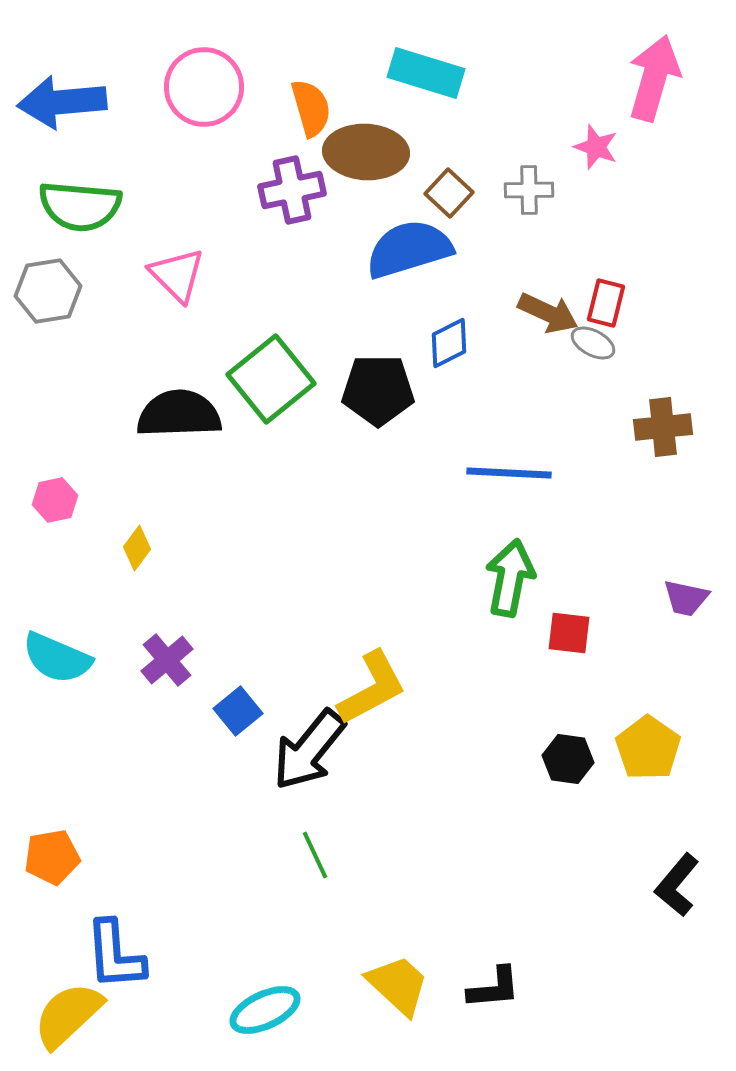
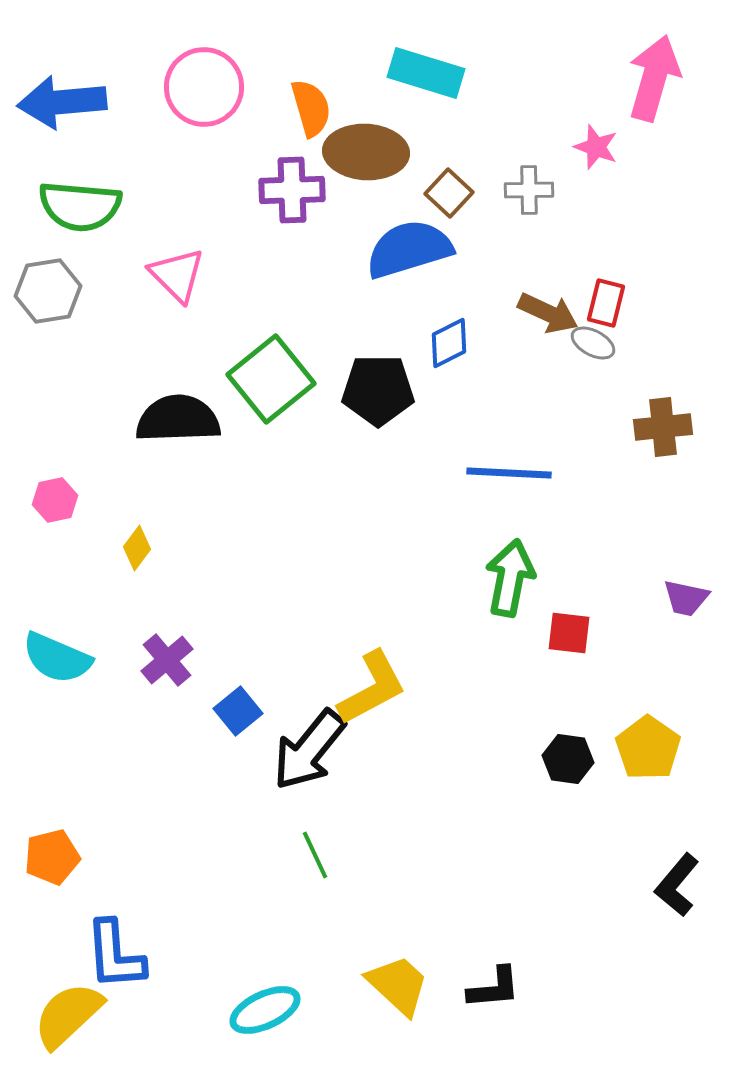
purple cross at (292, 190): rotated 10 degrees clockwise
black semicircle at (179, 414): moved 1 px left, 5 px down
orange pentagon at (52, 857): rotated 4 degrees counterclockwise
